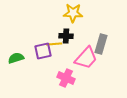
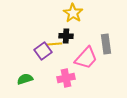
yellow star: rotated 30 degrees clockwise
gray rectangle: moved 5 px right; rotated 24 degrees counterclockwise
purple square: rotated 24 degrees counterclockwise
green semicircle: moved 9 px right, 21 px down
pink cross: rotated 36 degrees counterclockwise
